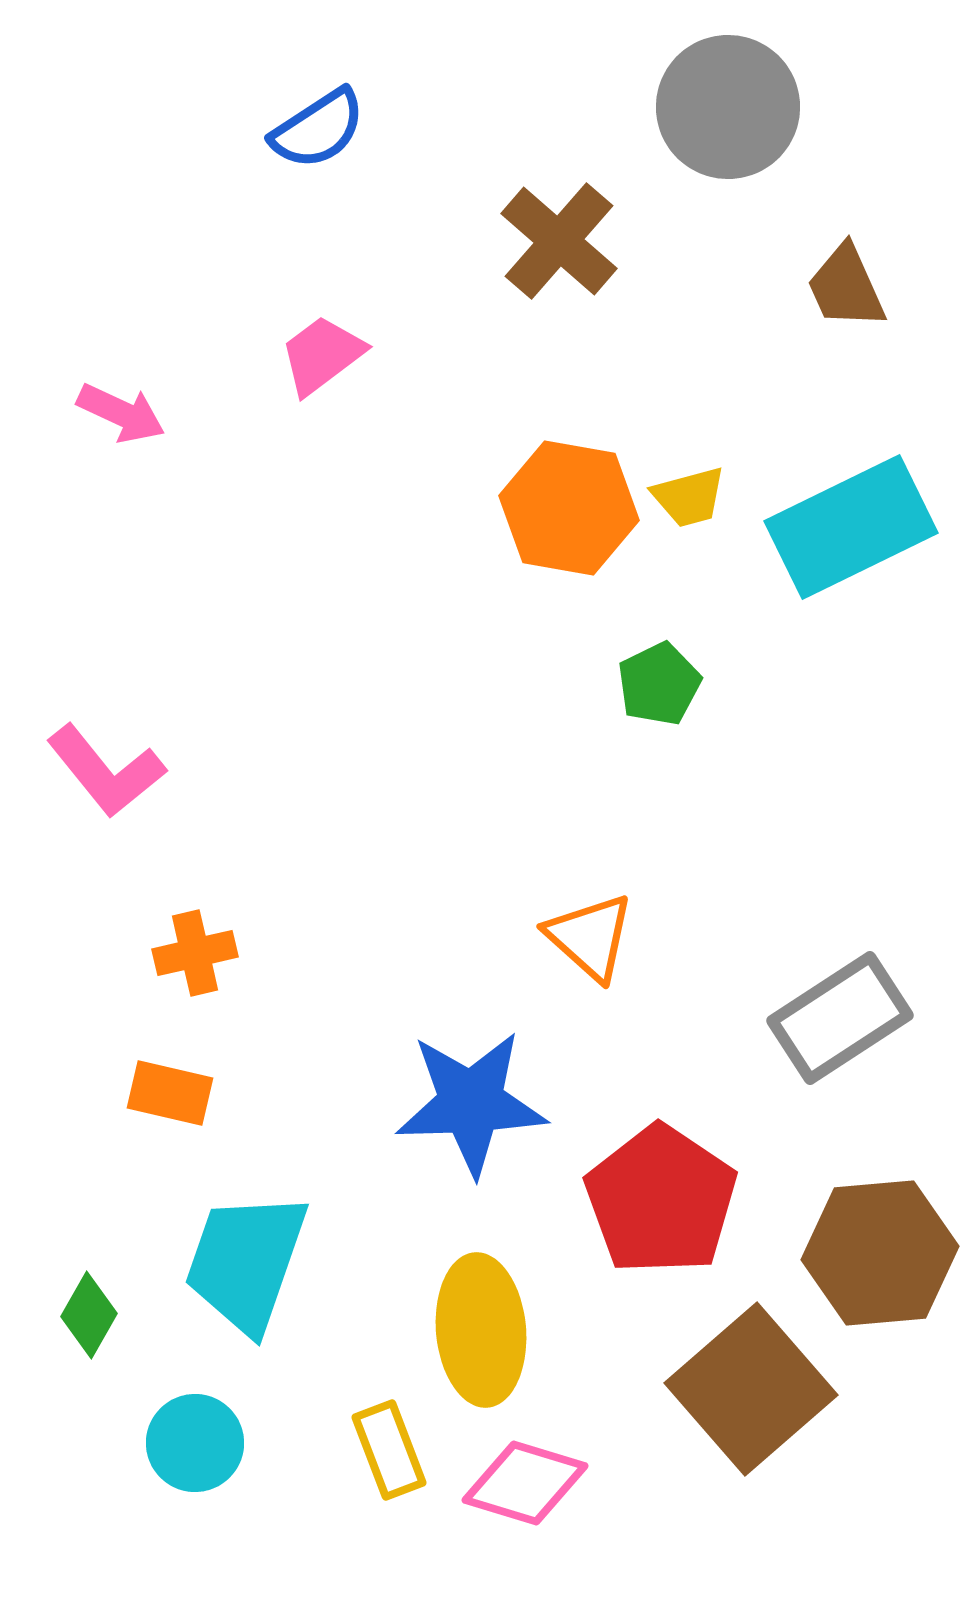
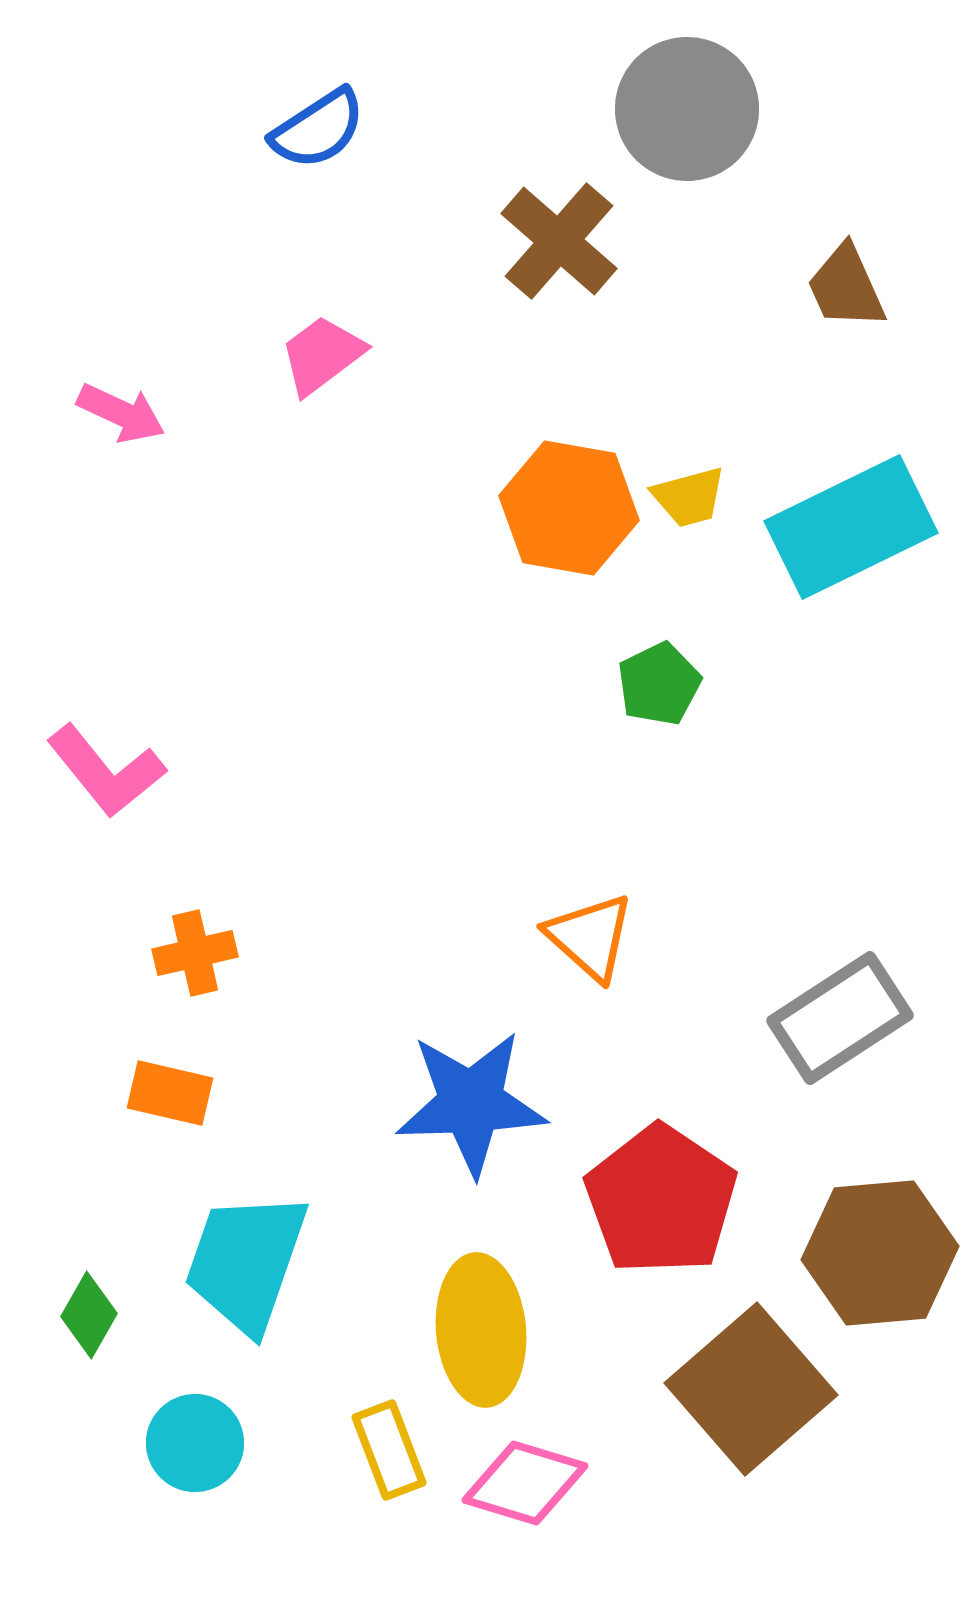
gray circle: moved 41 px left, 2 px down
